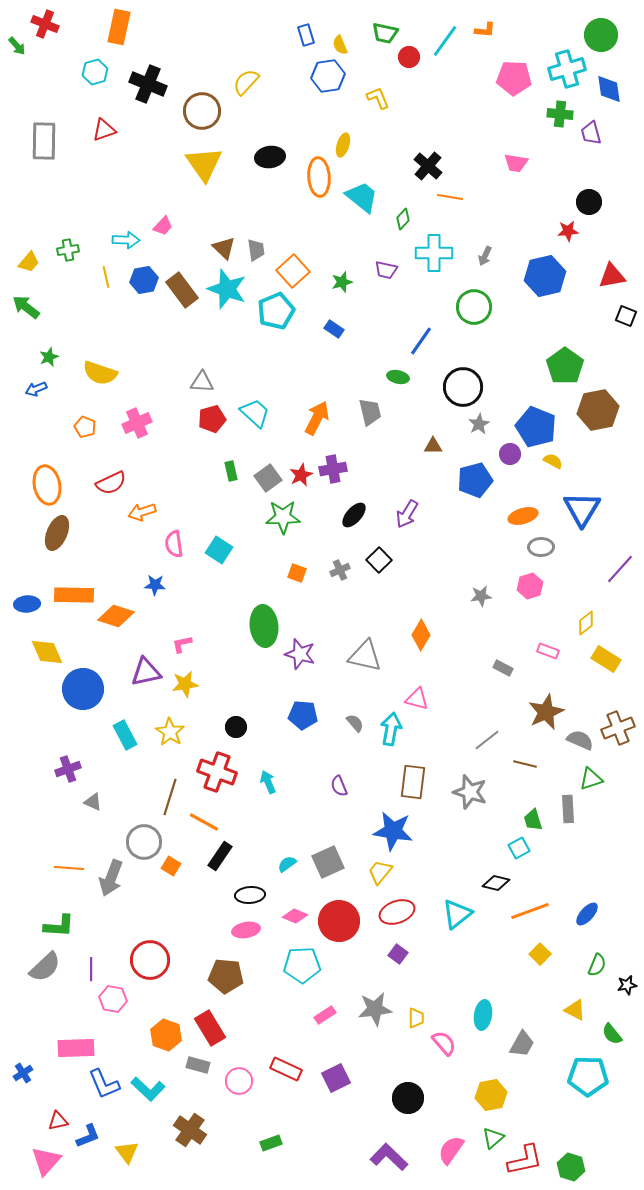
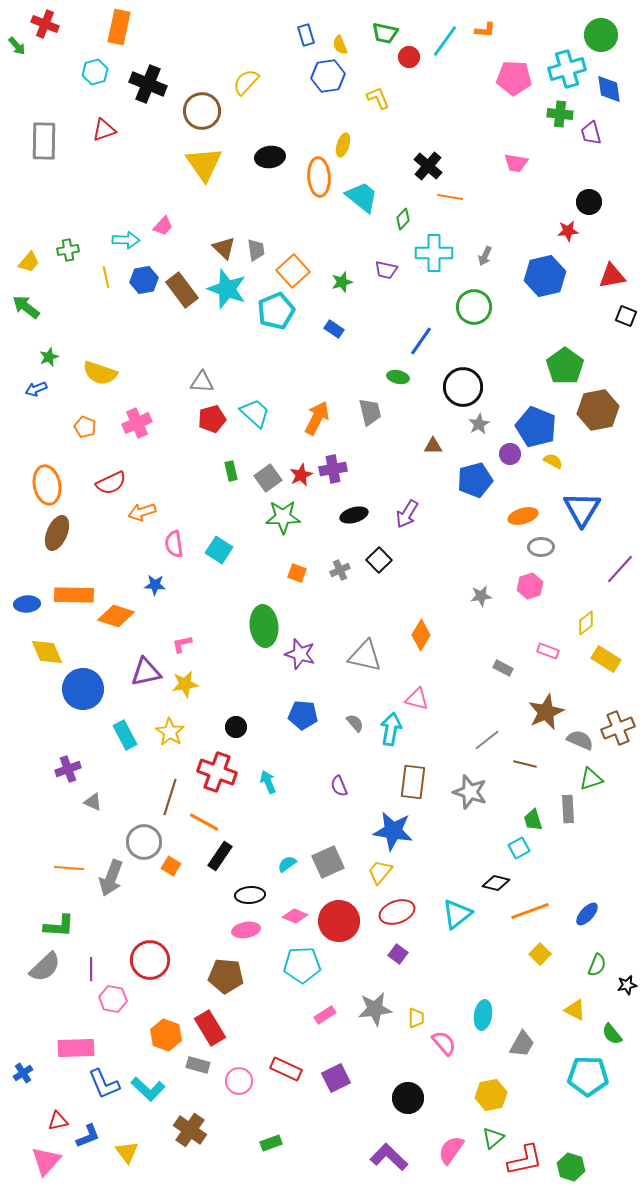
black ellipse at (354, 515): rotated 32 degrees clockwise
